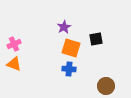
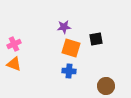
purple star: rotated 24 degrees clockwise
blue cross: moved 2 px down
